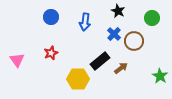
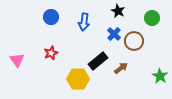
blue arrow: moved 1 px left
black rectangle: moved 2 px left
